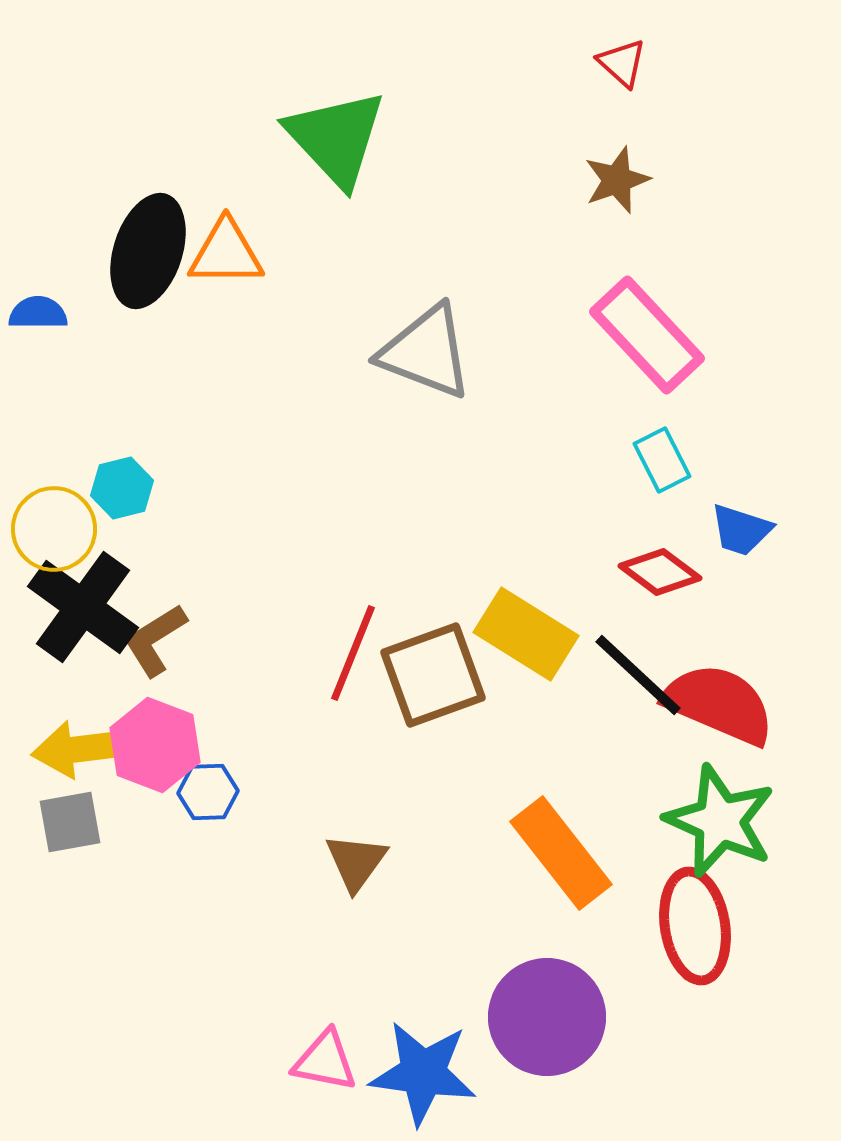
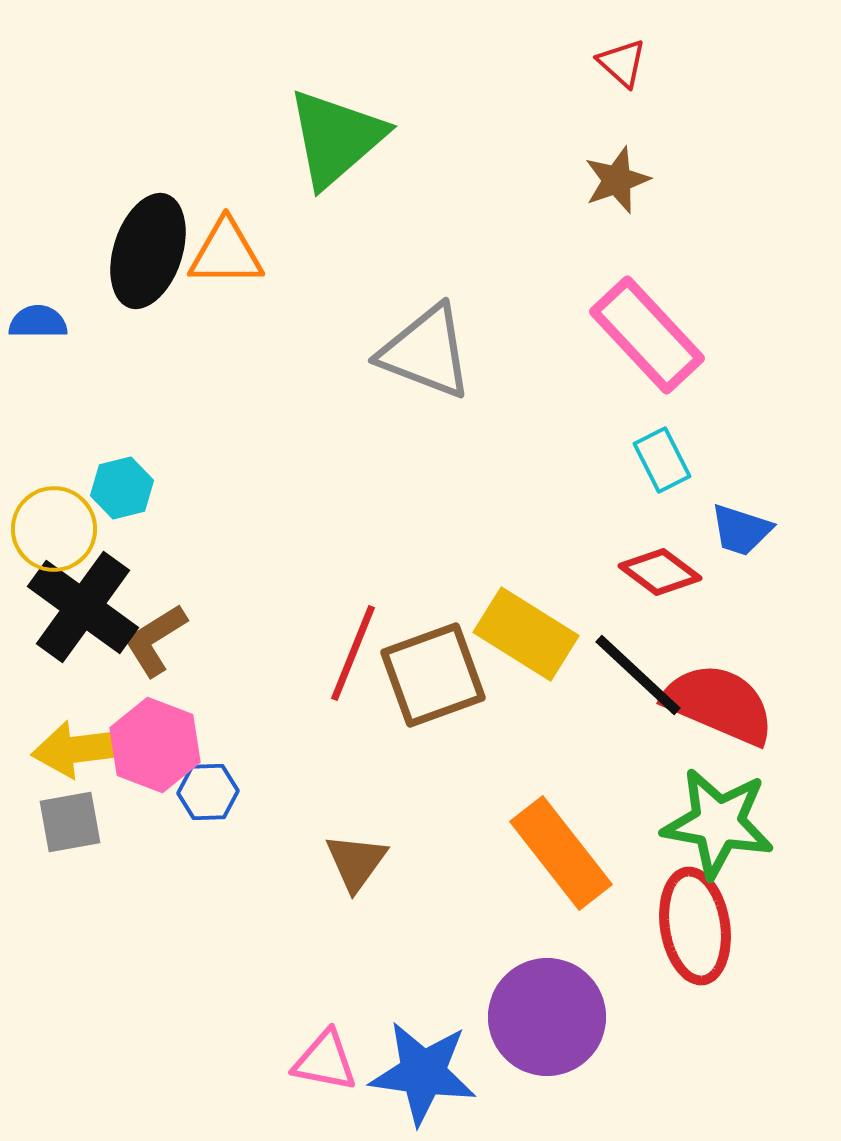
green triangle: rotated 32 degrees clockwise
blue semicircle: moved 9 px down
green star: moved 2 px left, 2 px down; rotated 14 degrees counterclockwise
